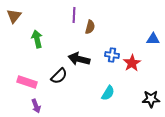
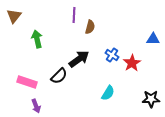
blue cross: rotated 24 degrees clockwise
black arrow: rotated 130 degrees clockwise
